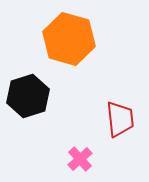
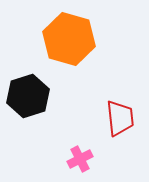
red trapezoid: moved 1 px up
pink cross: rotated 15 degrees clockwise
